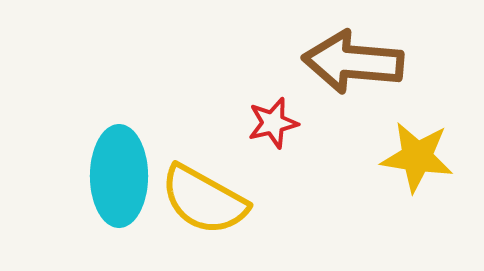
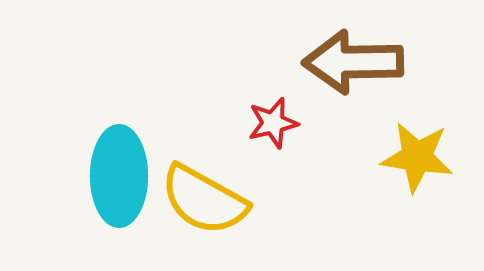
brown arrow: rotated 6 degrees counterclockwise
